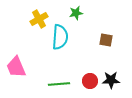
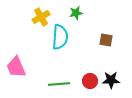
yellow cross: moved 2 px right, 2 px up
